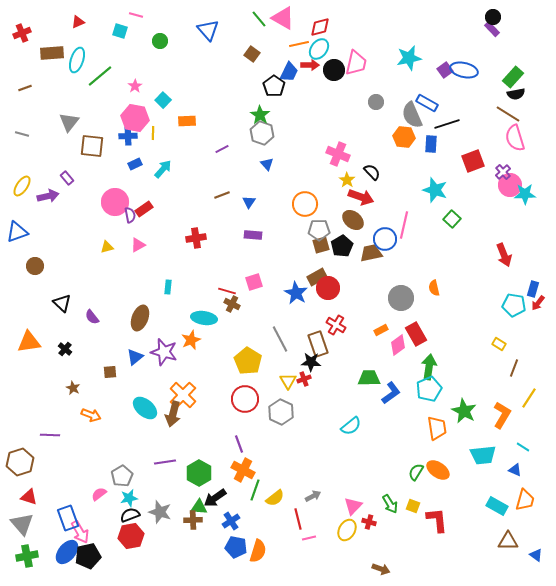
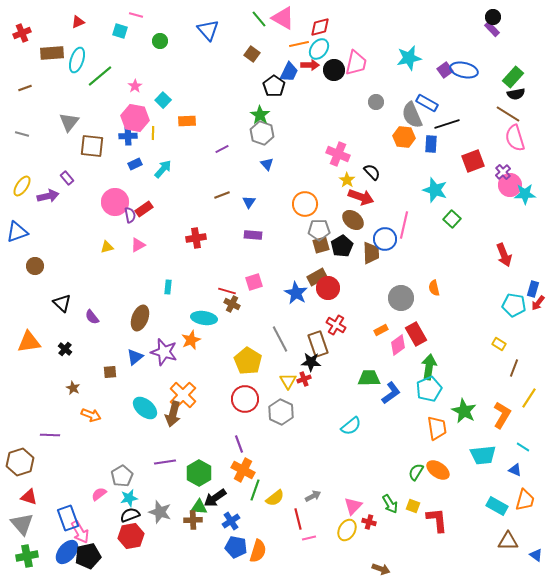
brown trapezoid at (371, 253): rotated 100 degrees clockwise
